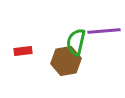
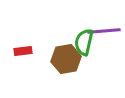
green semicircle: moved 8 px right
brown hexagon: moved 2 px up
